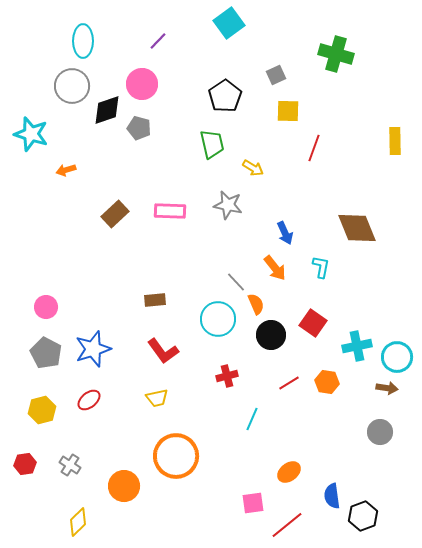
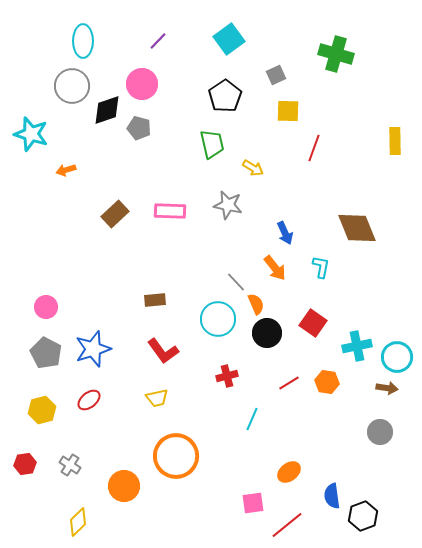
cyan square at (229, 23): moved 16 px down
black circle at (271, 335): moved 4 px left, 2 px up
